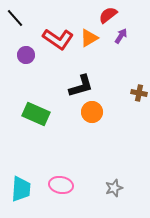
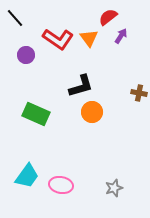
red semicircle: moved 2 px down
orange triangle: rotated 36 degrees counterclockwise
cyan trapezoid: moved 6 px right, 13 px up; rotated 32 degrees clockwise
